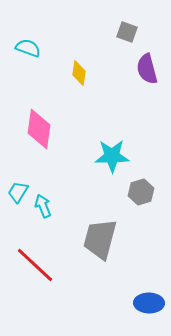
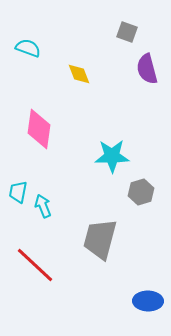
yellow diamond: moved 1 px down; rotated 30 degrees counterclockwise
cyan trapezoid: rotated 20 degrees counterclockwise
blue ellipse: moved 1 px left, 2 px up
